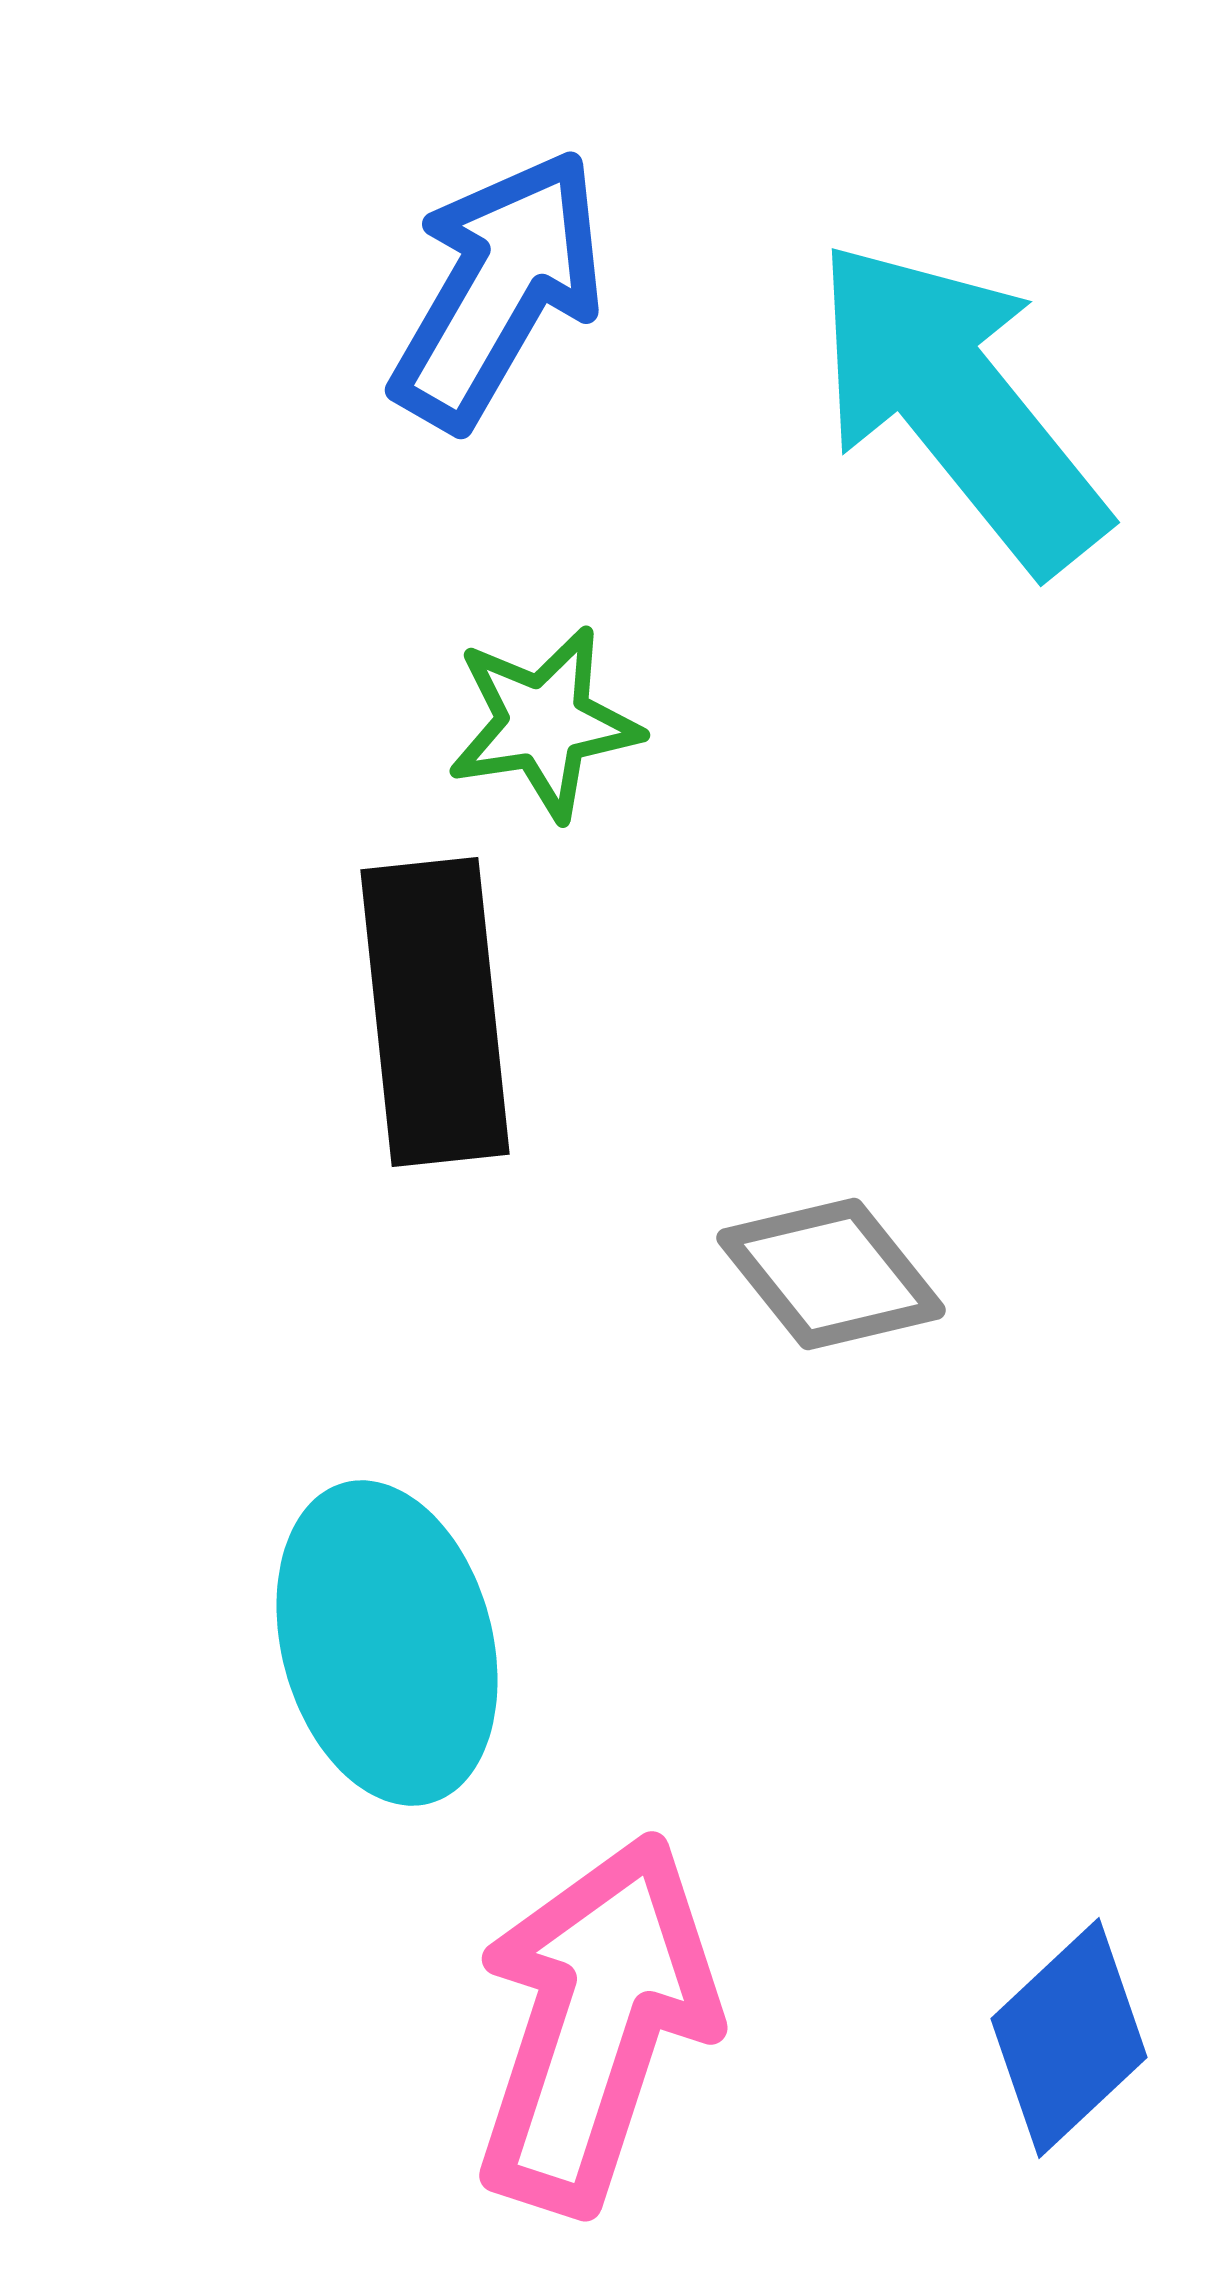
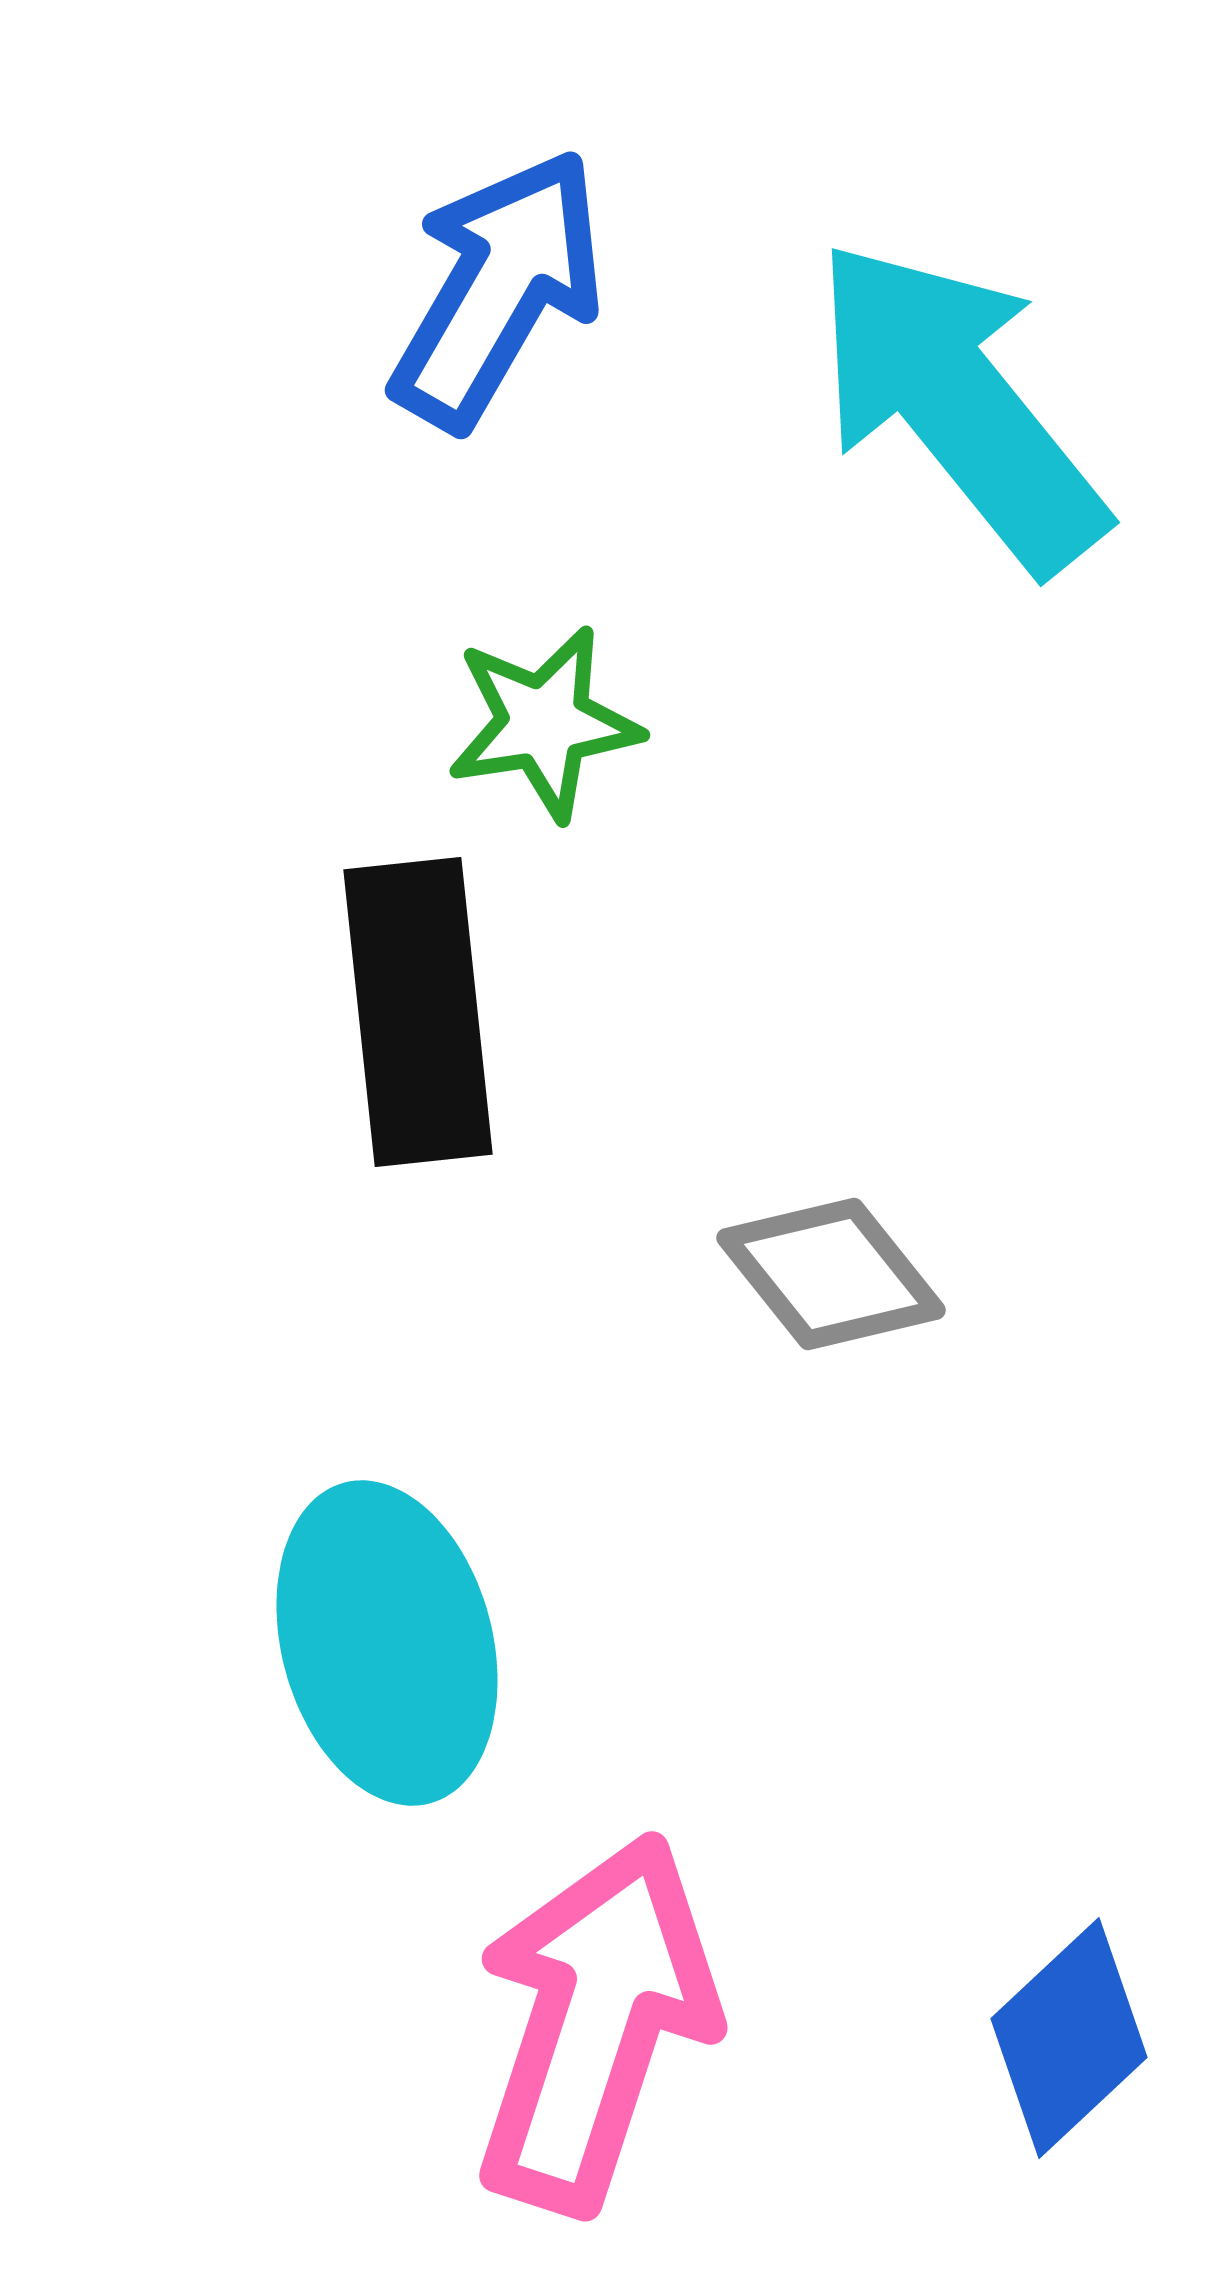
black rectangle: moved 17 px left
